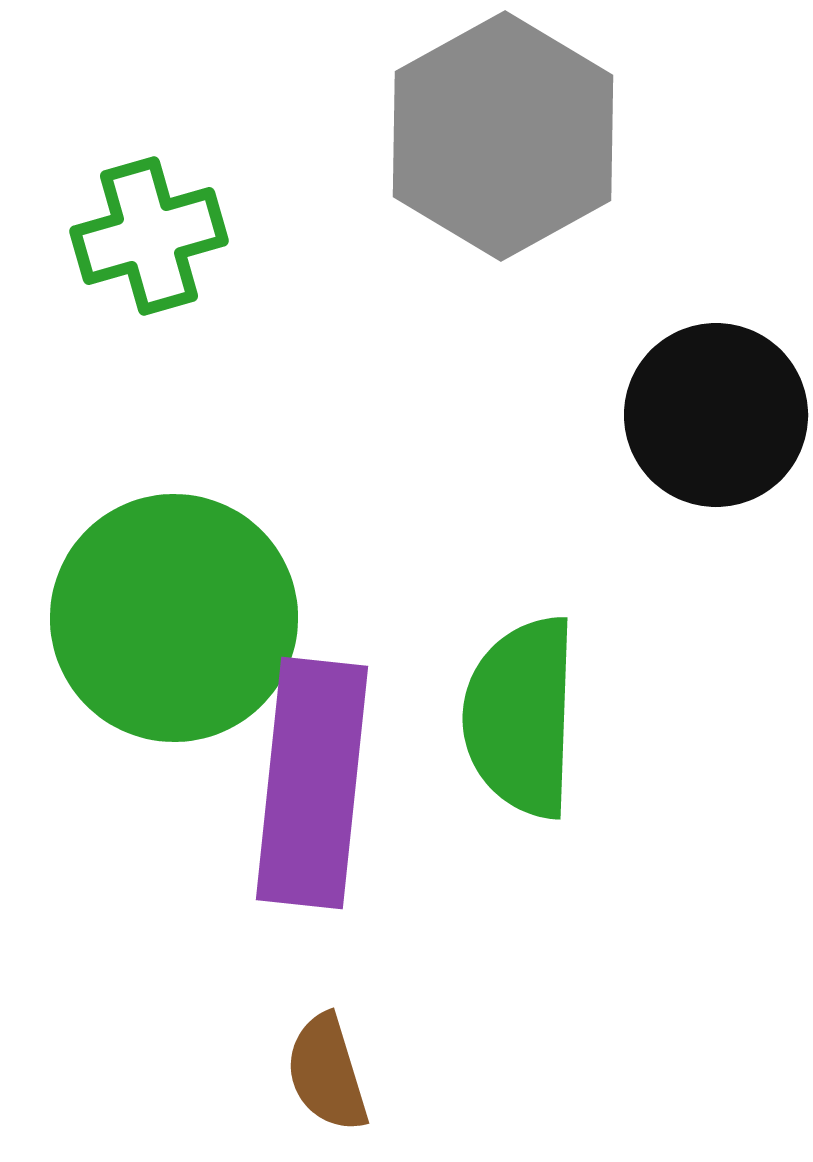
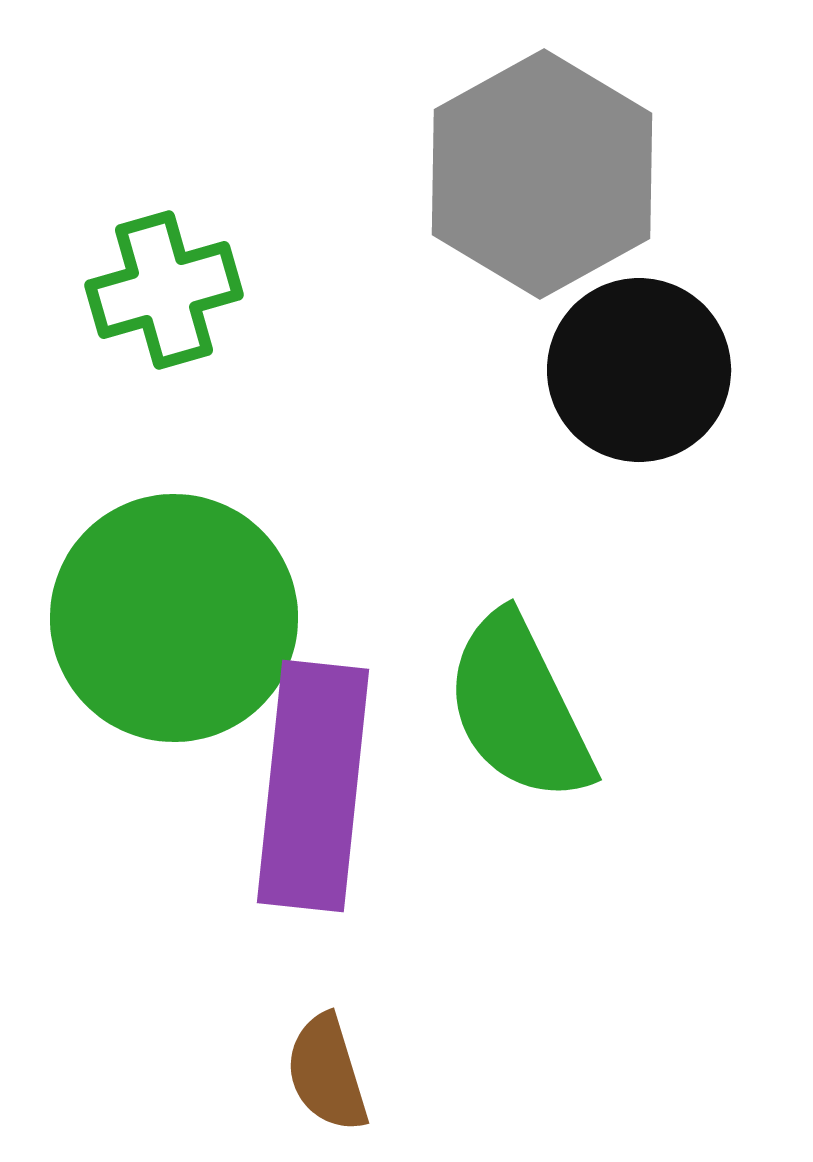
gray hexagon: moved 39 px right, 38 px down
green cross: moved 15 px right, 54 px down
black circle: moved 77 px left, 45 px up
green semicircle: moved 2 px left, 9 px up; rotated 28 degrees counterclockwise
purple rectangle: moved 1 px right, 3 px down
